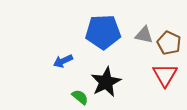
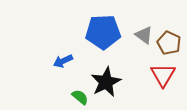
gray triangle: rotated 24 degrees clockwise
red triangle: moved 2 px left
